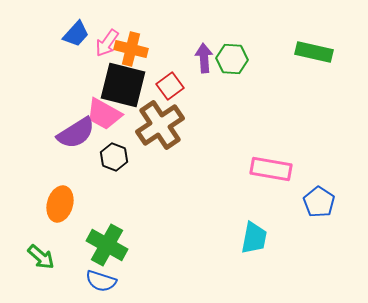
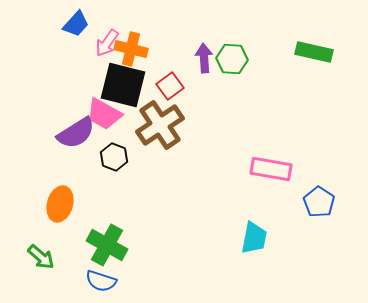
blue trapezoid: moved 10 px up
